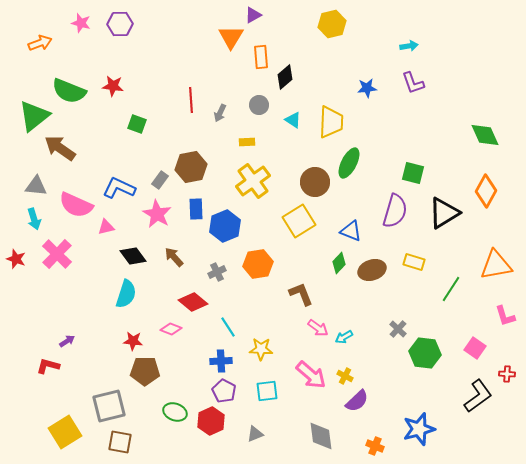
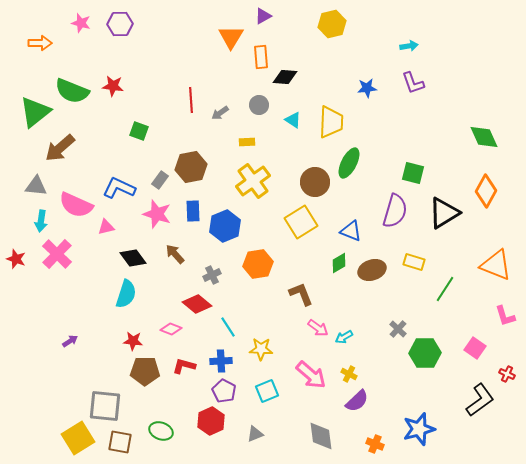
purple triangle at (253, 15): moved 10 px right, 1 px down
orange arrow at (40, 43): rotated 20 degrees clockwise
black diamond at (285, 77): rotated 45 degrees clockwise
green semicircle at (69, 91): moved 3 px right
gray arrow at (220, 113): rotated 30 degrees clockwise
green triangle at (34, 116): moved 1 px right, 4 px up
green square at (137, 124): moved 2 px right, 7 px down
green diamond at (485, 135): moved 1 px left, 2 px down
brown arrow at (60, 148): rotated 76 degrees counterclockwise
blue rectangle at (196, 209): moved 3 px left, 2 px down
pink star at (157, 214): rotated 12 degrees counterclockwise
cyan arrow at (34, 219): moved 7 px right, 2 px down; rotated 25 degrees clockwise
yellow square at (299, 221): moved 2 px right, 1 px down
black diamond at (133, 256): moved 2 px down
brown arrow at (174, 257): moved 1 px right, 3 px up
green diamond at (339, 263): rotated 15 degrees clockwise
orange triangle at (496, 265): rotated 32 degrees clockwise
gray cross at (217, 272): moved 5 px left, 3 px down
green line at (451, 289): moved 6 px left
red diamond at (193, 302): moved 4 px right, 2 px down
purple arrow at (67, 341): moved 3 px right
green hexagon at (425, 353): rotated 8 degrees counterclockwise
red L-shape at (48, 366): moved 136 px right
red cross at (507, 374): rotated 21 degrees clockwise
yellow cross at (345, 376): moved 4 px right, 2 px up
cyan square at (267, 391): rotated 15 degrees counterclockwise
black L-shape at (478, 396): moved 2 px right, 4 px down
gray square at (109, 406): moved 4 px left; rotated 20 degrees clockwise
green ellipse at (175, 412): moved 14 px left, 19 px down
yellow square at (65, 432): moved 13 px right, 6 px down
orange cross at (375, 446): moved 2 px up
